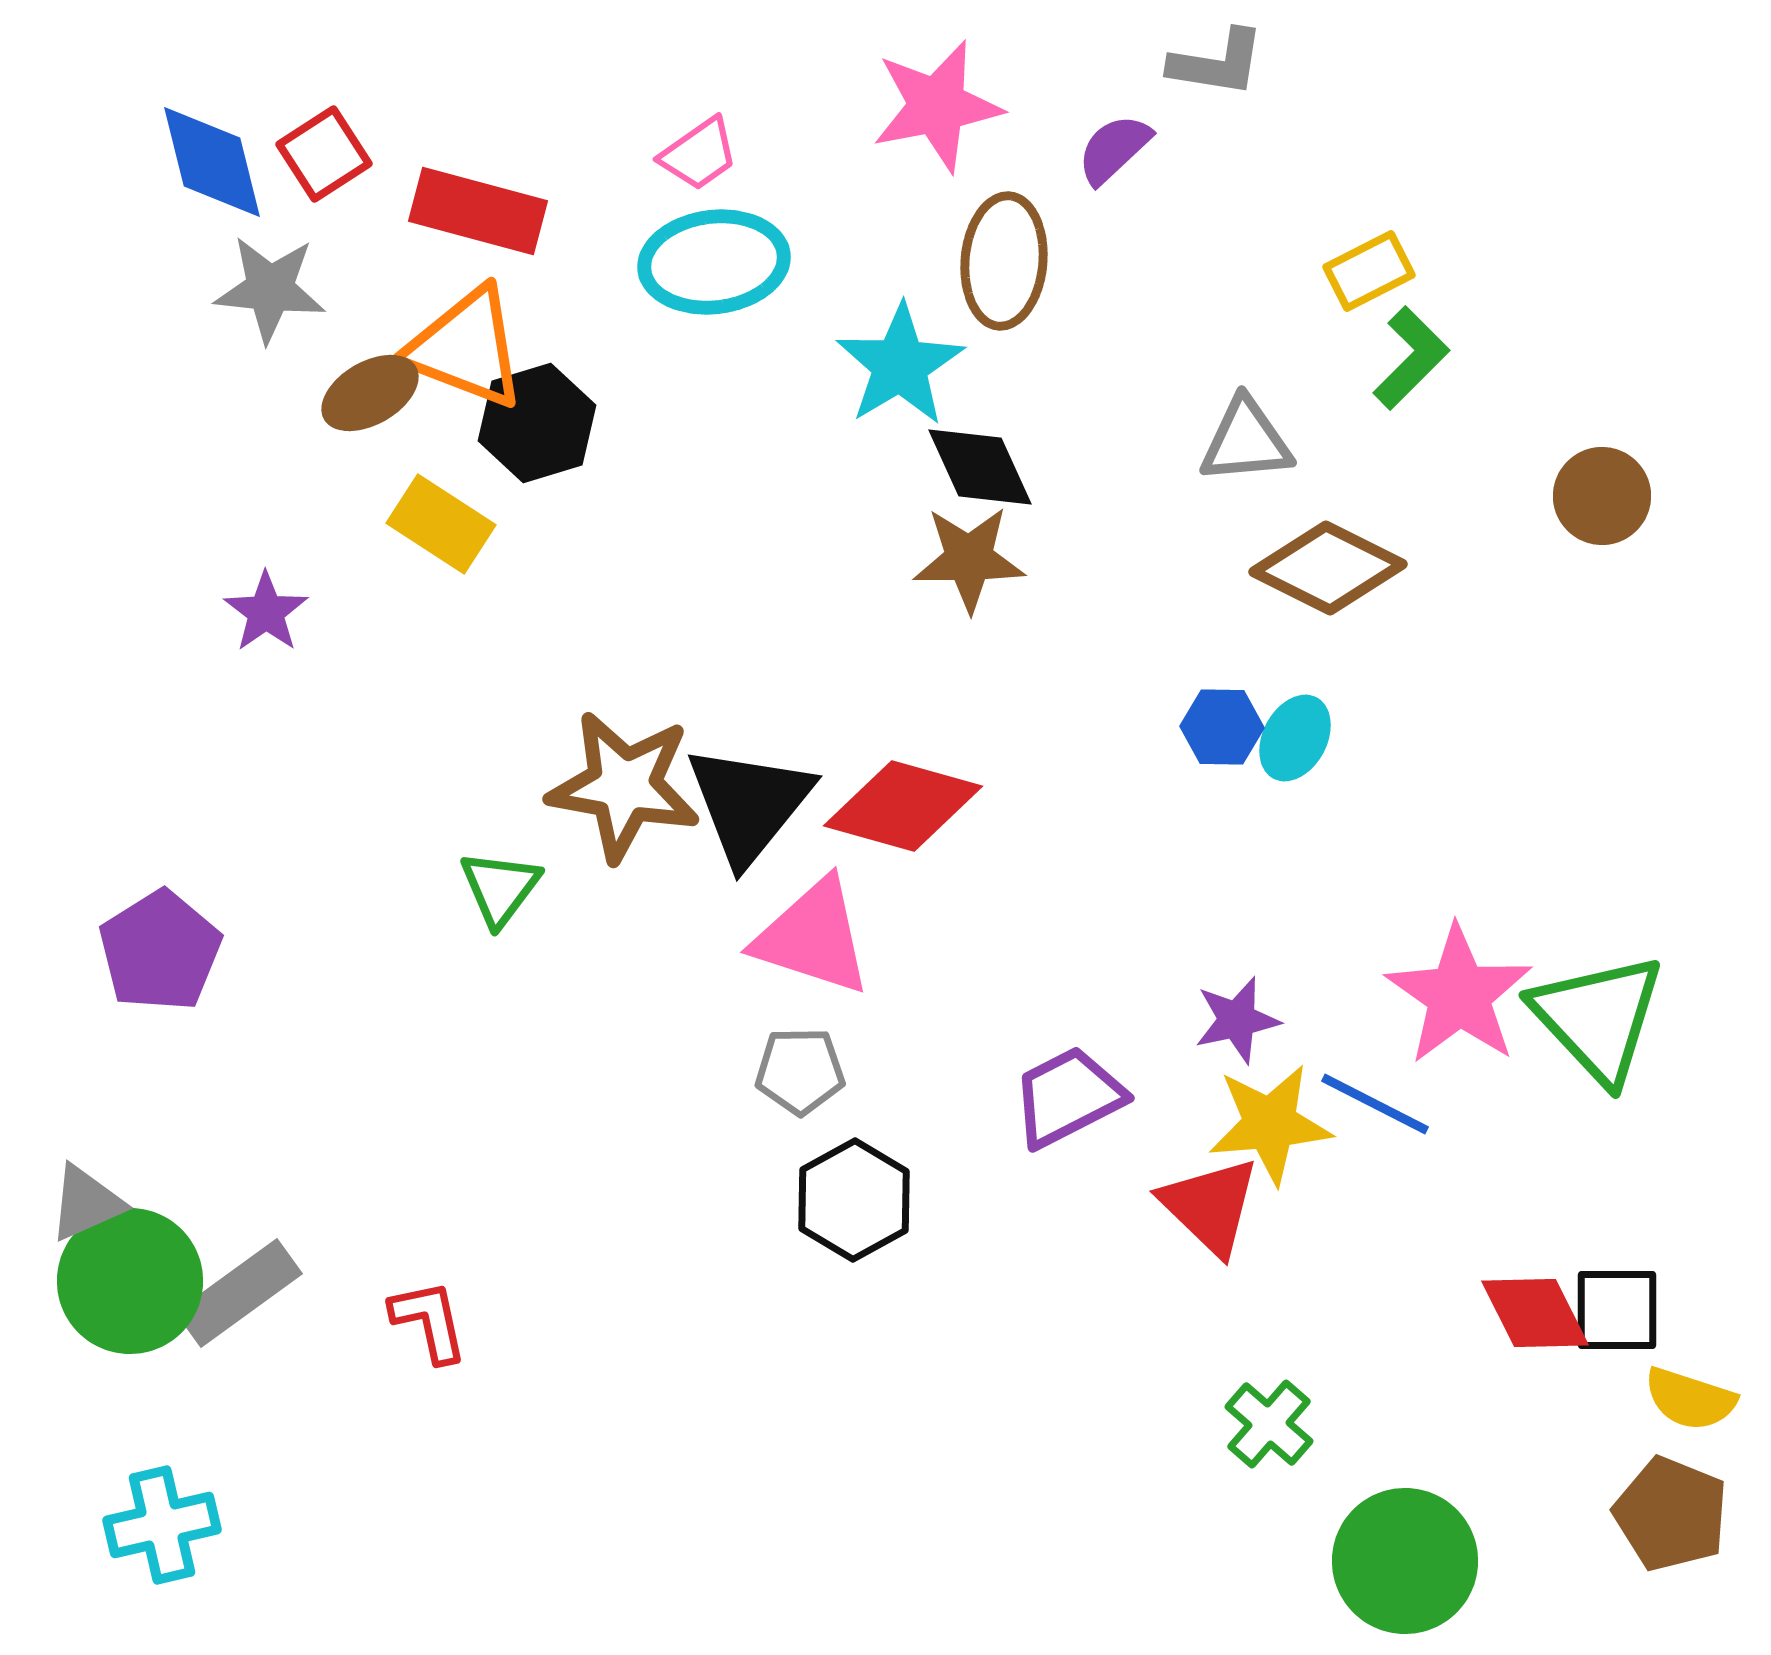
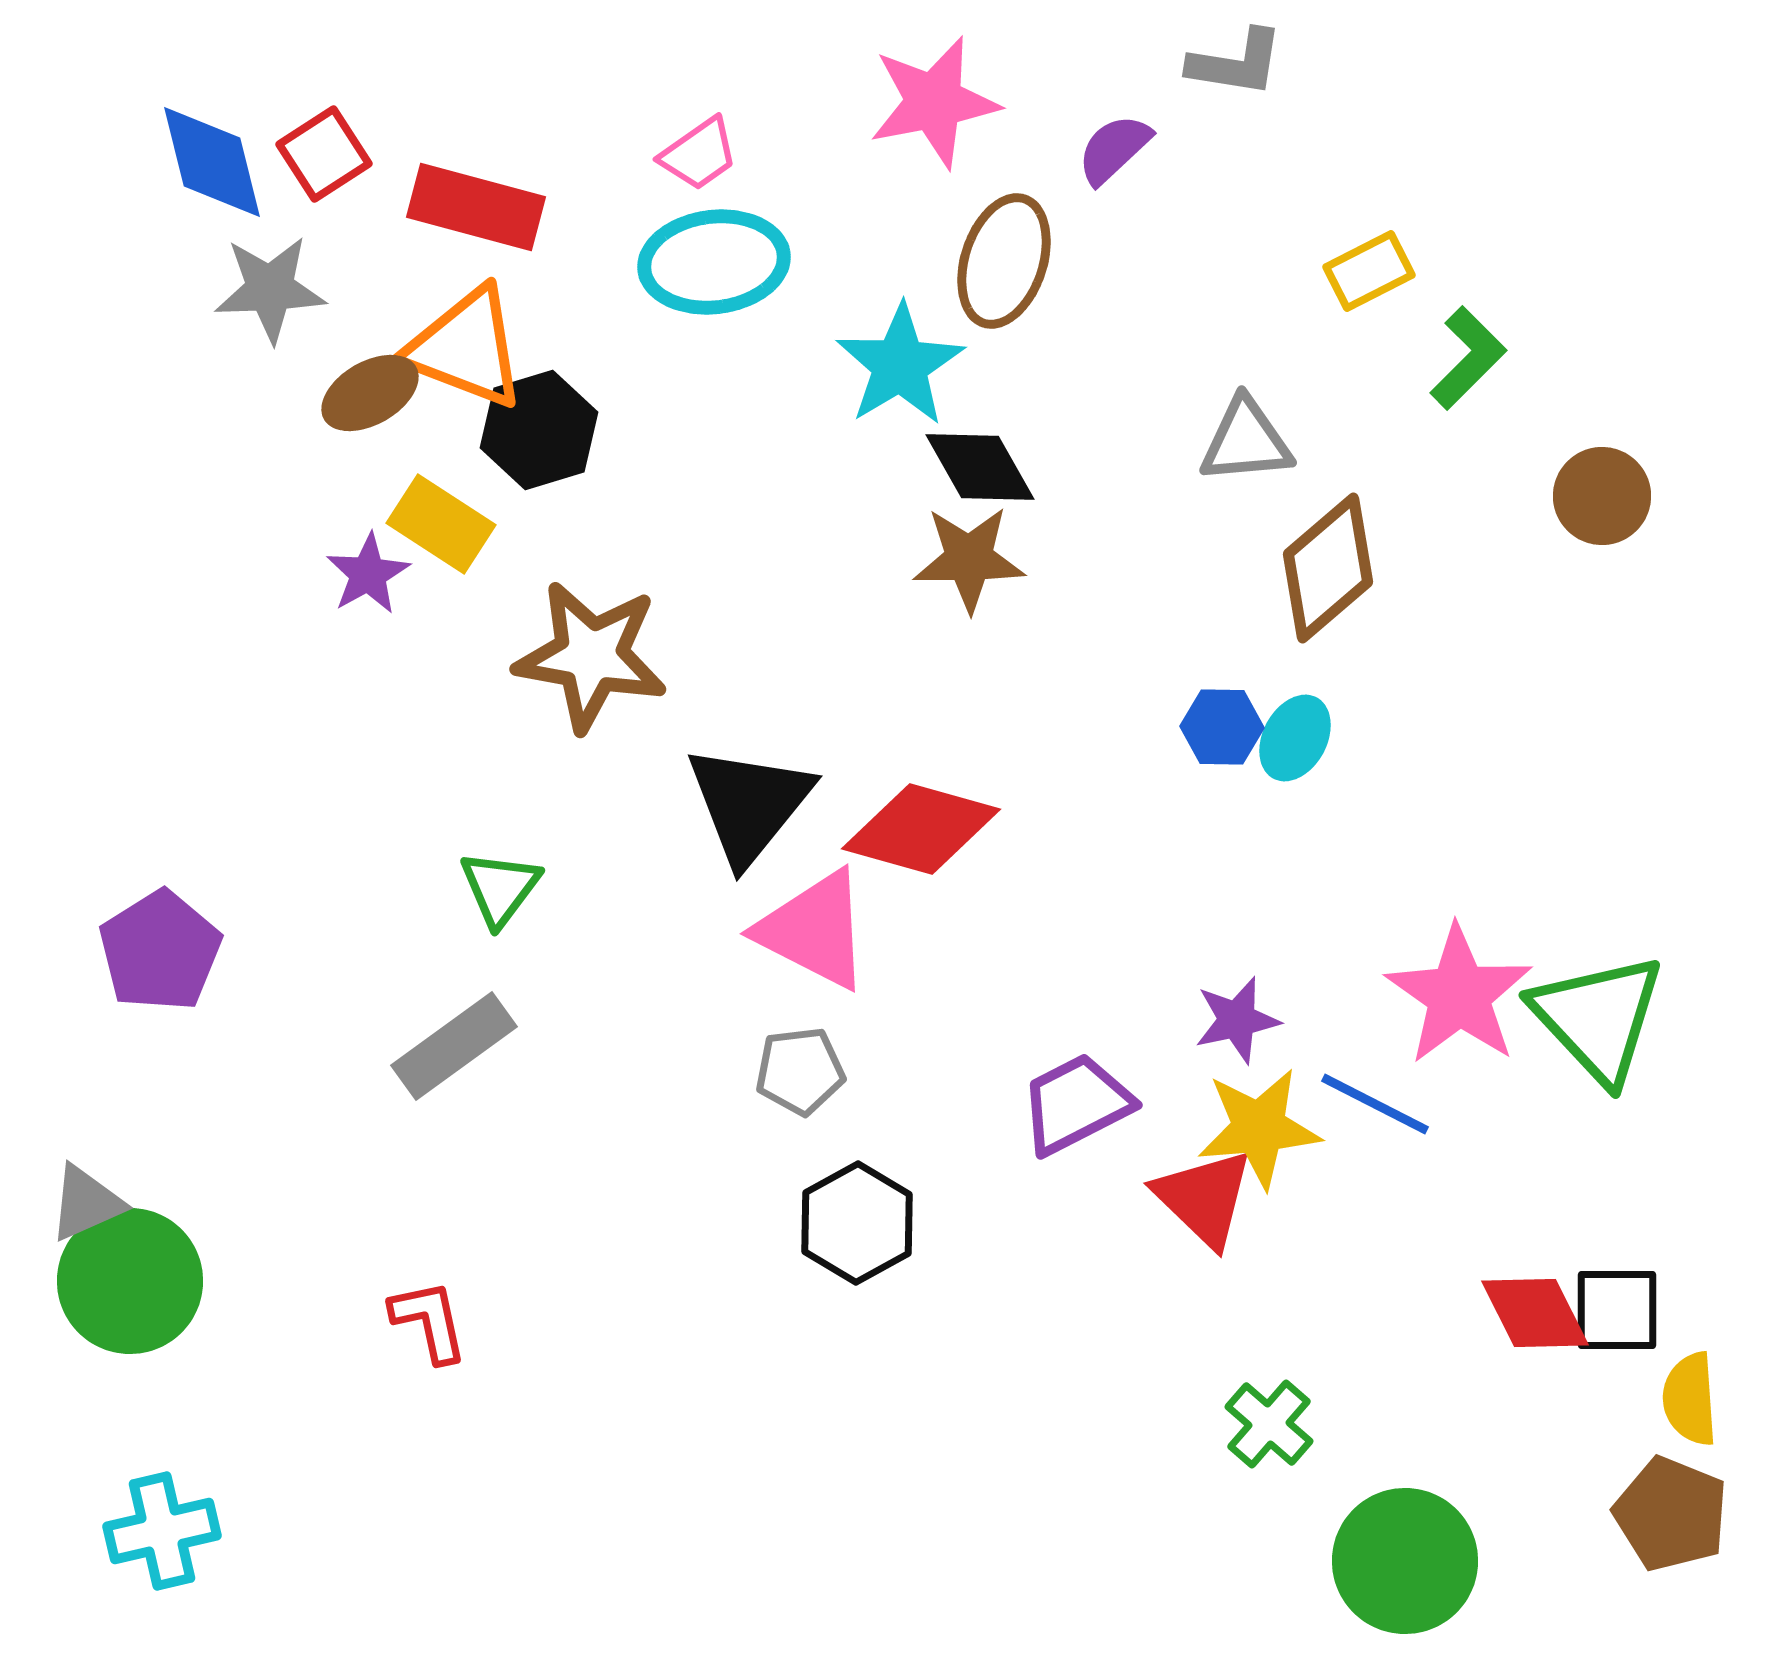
gray L-shape at (1217, 63): moved 19 px right
pink star at (937, 106): moved 3 px left, 4 px up
red rectangle at (478, 211): moved 2 px left, 4 px up
brown ellipse at (1004, 261): rotated 13 degrees clockwise
gray star at (270, 289): rotated 8 degrees counterclockwise
green L-shape at (1411, 358): moved 57 px right
black hexagon at (537, 423): moved 2 px right, 7 px down
black diamond at (980, 467): rotated 5 degrees counterclockwise
brown diamond at (1328, 568): rotated 67 degrees counterclockwise
purple star at (266, 612): moved 102 px right, 38 px up; rotated 6 degrees clockwise
brown star at (624, 786): moved 33 px left, 130 px up
red diamond at (903, 806): moved 18 px right, 23 px down
pink triangle at (813, 937): moved 1 px right, 7 px up; rotated 9 degrees clockwise
gray pentagon at (800, 1071): rotated 6 degrees counterclockwise
purple trapezoid at (1068, 1097): moved 8 px right, 7 px down
yellow star at (1270, 1124): moved 11 px left, 4 px down
black hexagon at (854, 1200): moved 3 px right, 23 px down
red triangle at (1210, 1206): moved 6 px left, 8 px up
gray rectangle at (239, 1293): moved 215 px right, 247 px up
yellow semicircle at (1690, 1399): rotated 68 degrees clockwise
cyan cross at (162, 1525): moved 6 px down
